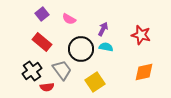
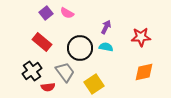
purple square: moved 4 px right, 1 px up
pink semicircle: moved 2 px left, 6 px up
purple arrow: moved 3 px right, 2 px up
red star: moved 2 px down; rotated 18 degrees counterclockwise
black circle: moved 1 px left, 1 px up
gray trapezoid: moved 3 px right, 2 px down
yellow square: moved 1 px left, 2 px down
red semicircle: moved 1 px right
